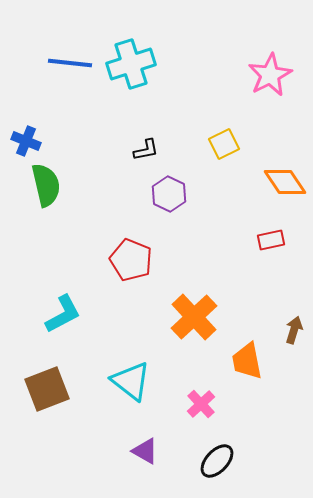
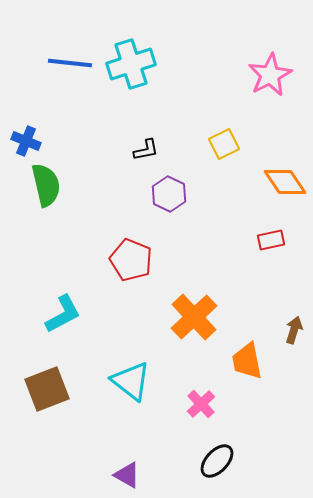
purple triangle: moved 18 px left, 24 px down
